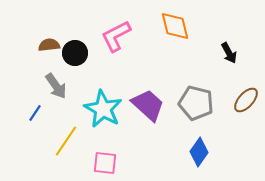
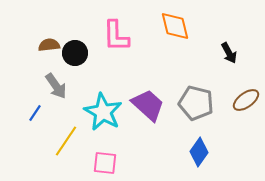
pink L-shape: rotated 64 degrees counterclockwise
brown ellipse: rotated 12 degrees clockwise
cyan star: moved 3 px down
